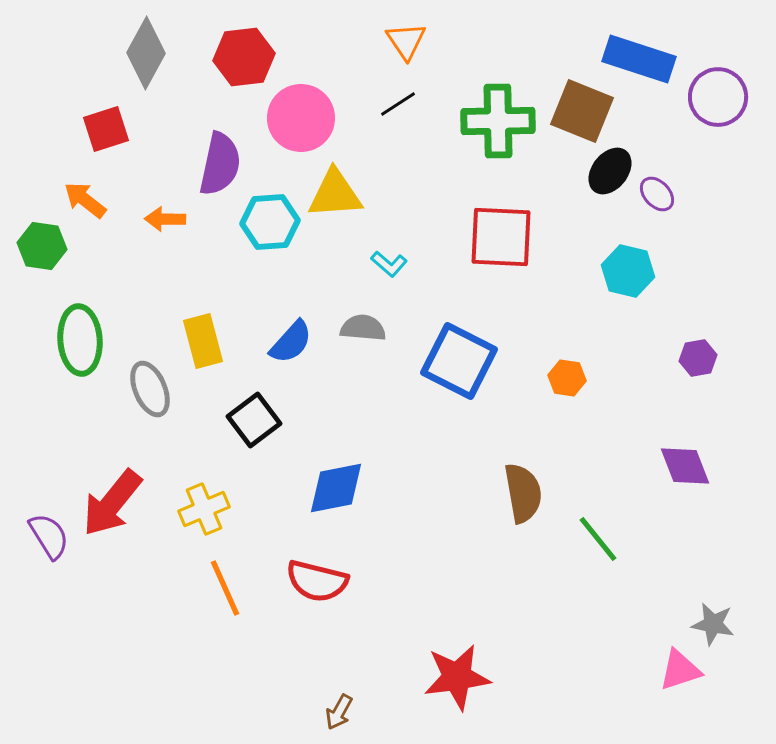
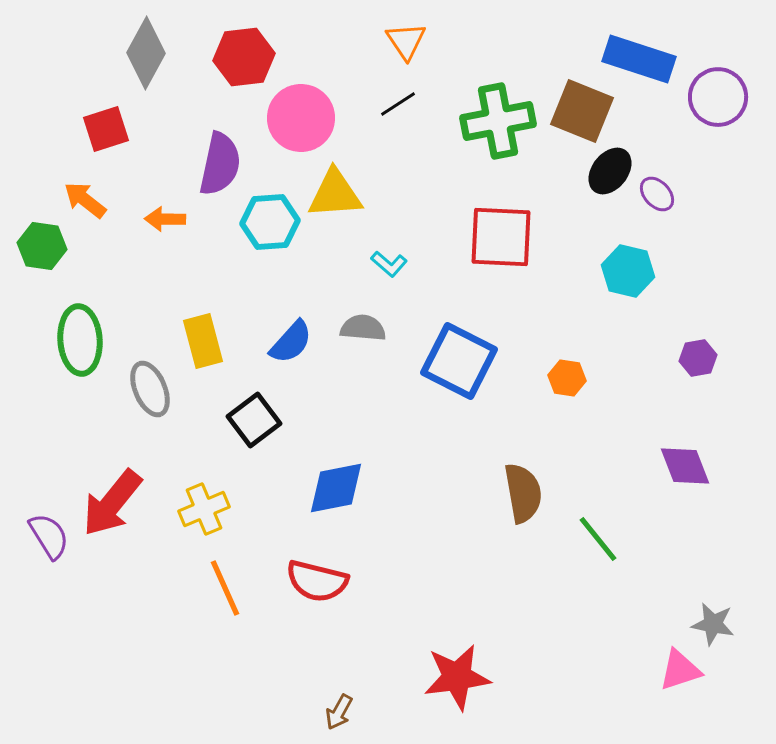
green cross at (498, 121): rotated 10 degrees counterclockwise
